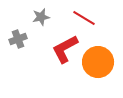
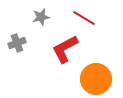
gray cross: moved 1 px left, 4 px down
orange circle: moved 2 px left, 17 px down
